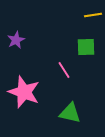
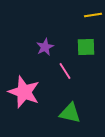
purple star: moved 29 px right, 7 px down
pink line: moved 1 px right, 1 px down
